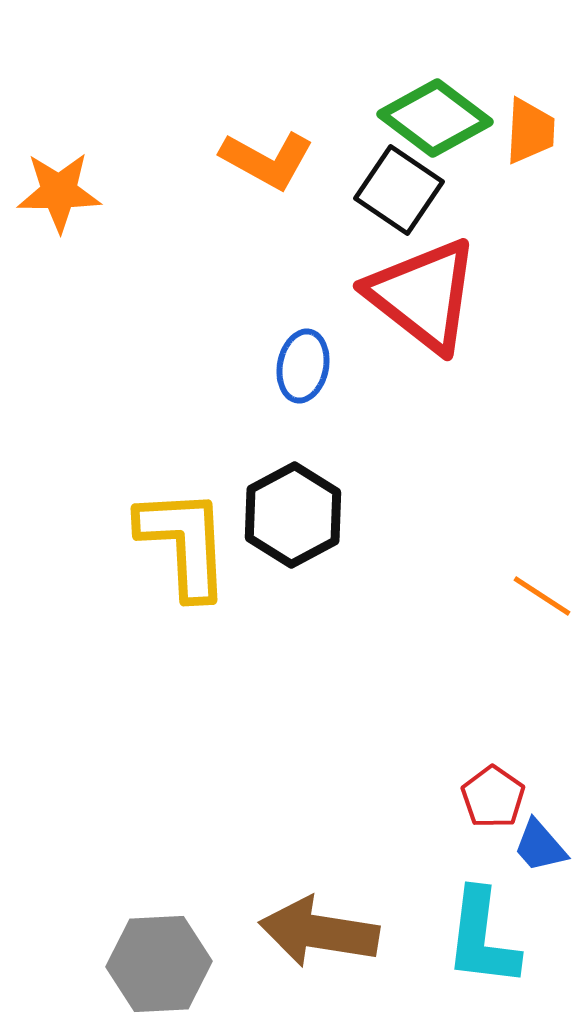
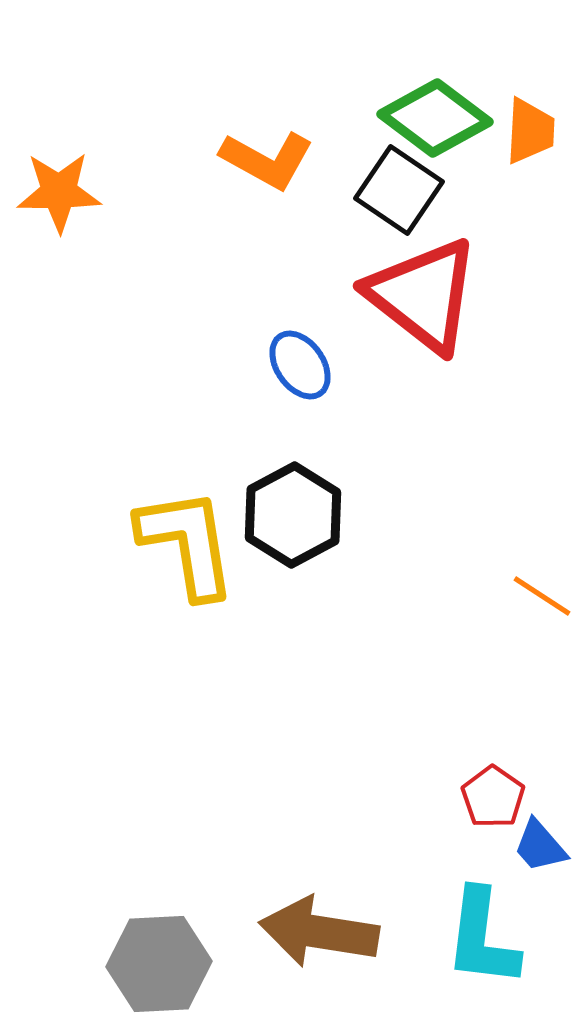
blue ellipse: moved 3 px left, 1 px up; rotated 46 degrees counterclockwise
yellow L-shape: moved 3 px right; rotated 6 degrees counterclockwise
